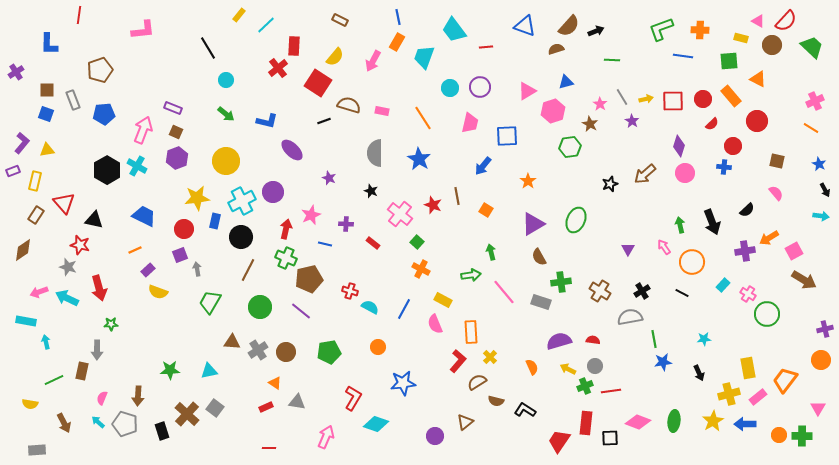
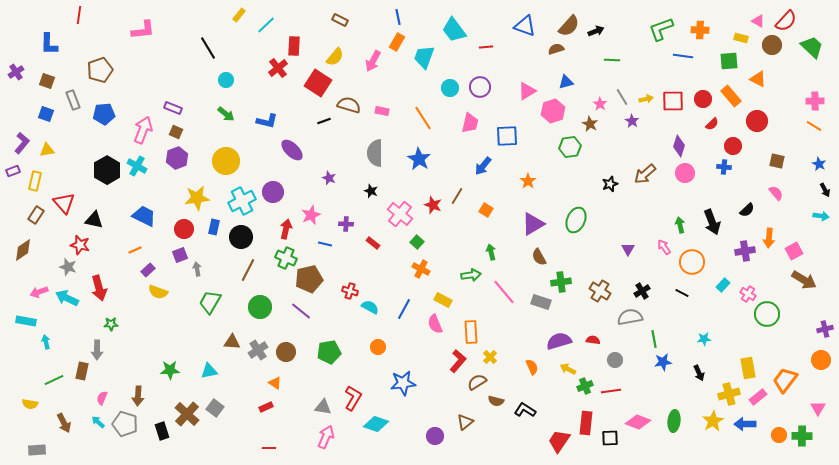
brown square at (47, 90): moved 9 px up; rotated 21 degrees clockwise
pink cross at (815, 101): rotated 24 degrees clockwise
orange line at (811, 128): moved 3 px right, 2 px up
brown line at (457, 196): rotated 42 degrees clockwise
blue rectangle at (215, 221): moved 1 px left, 6 px down
orange arrow at (769, 238): rotated 54 degrees counterclockwise
gray circle at (595, 366): moved 20 px right, 6 px up
gray triangle at (297, 402): moved 26 px right, 5 px down
